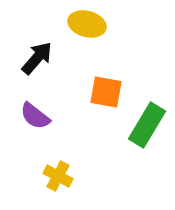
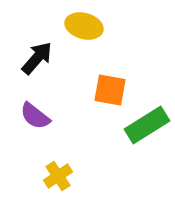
yellow ellipse: moved 3 px left, 2 px down
orange square: moved 4 px right, 2 px up
green rectangle: rotated 27 degrees clockwise
yellow cross: rotated 28 degrees clockwise
